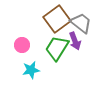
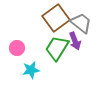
brown square: moved 1 px left, 1 px up
pink circle: moved 5 px left, 3 px down
